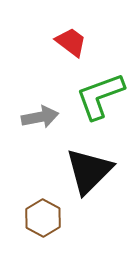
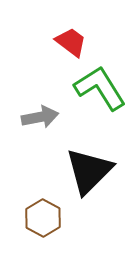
green L-shape: moved 8 px up; rotated 78 degrees clockwise
